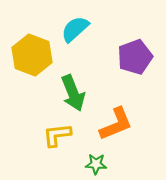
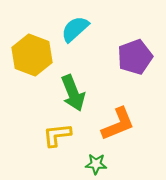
orange L-shape: moved 2 px right
